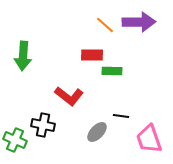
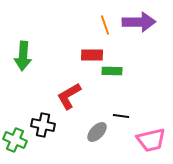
orange line: rotated 30 degrees clockwise
red L-shape: rotated 112 degrees clockwise
pink trapezoid: moved 2 px right, 1 px down; rotated 84 degrees counterclockwise
